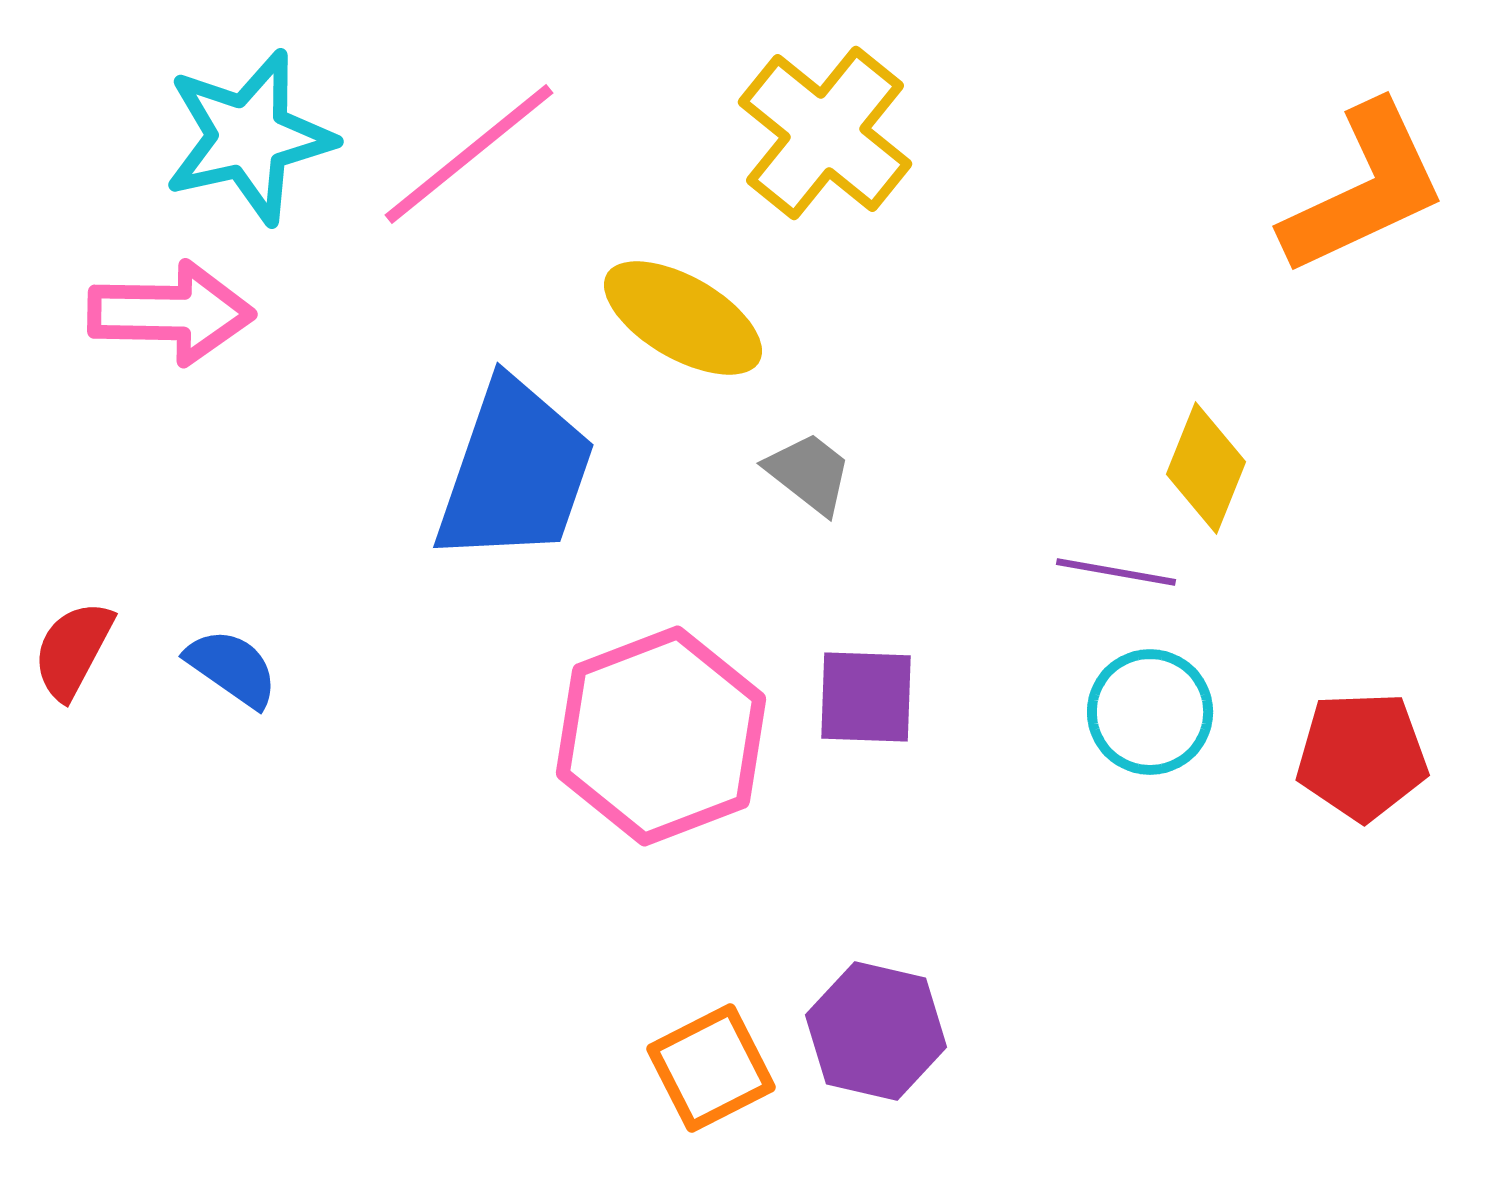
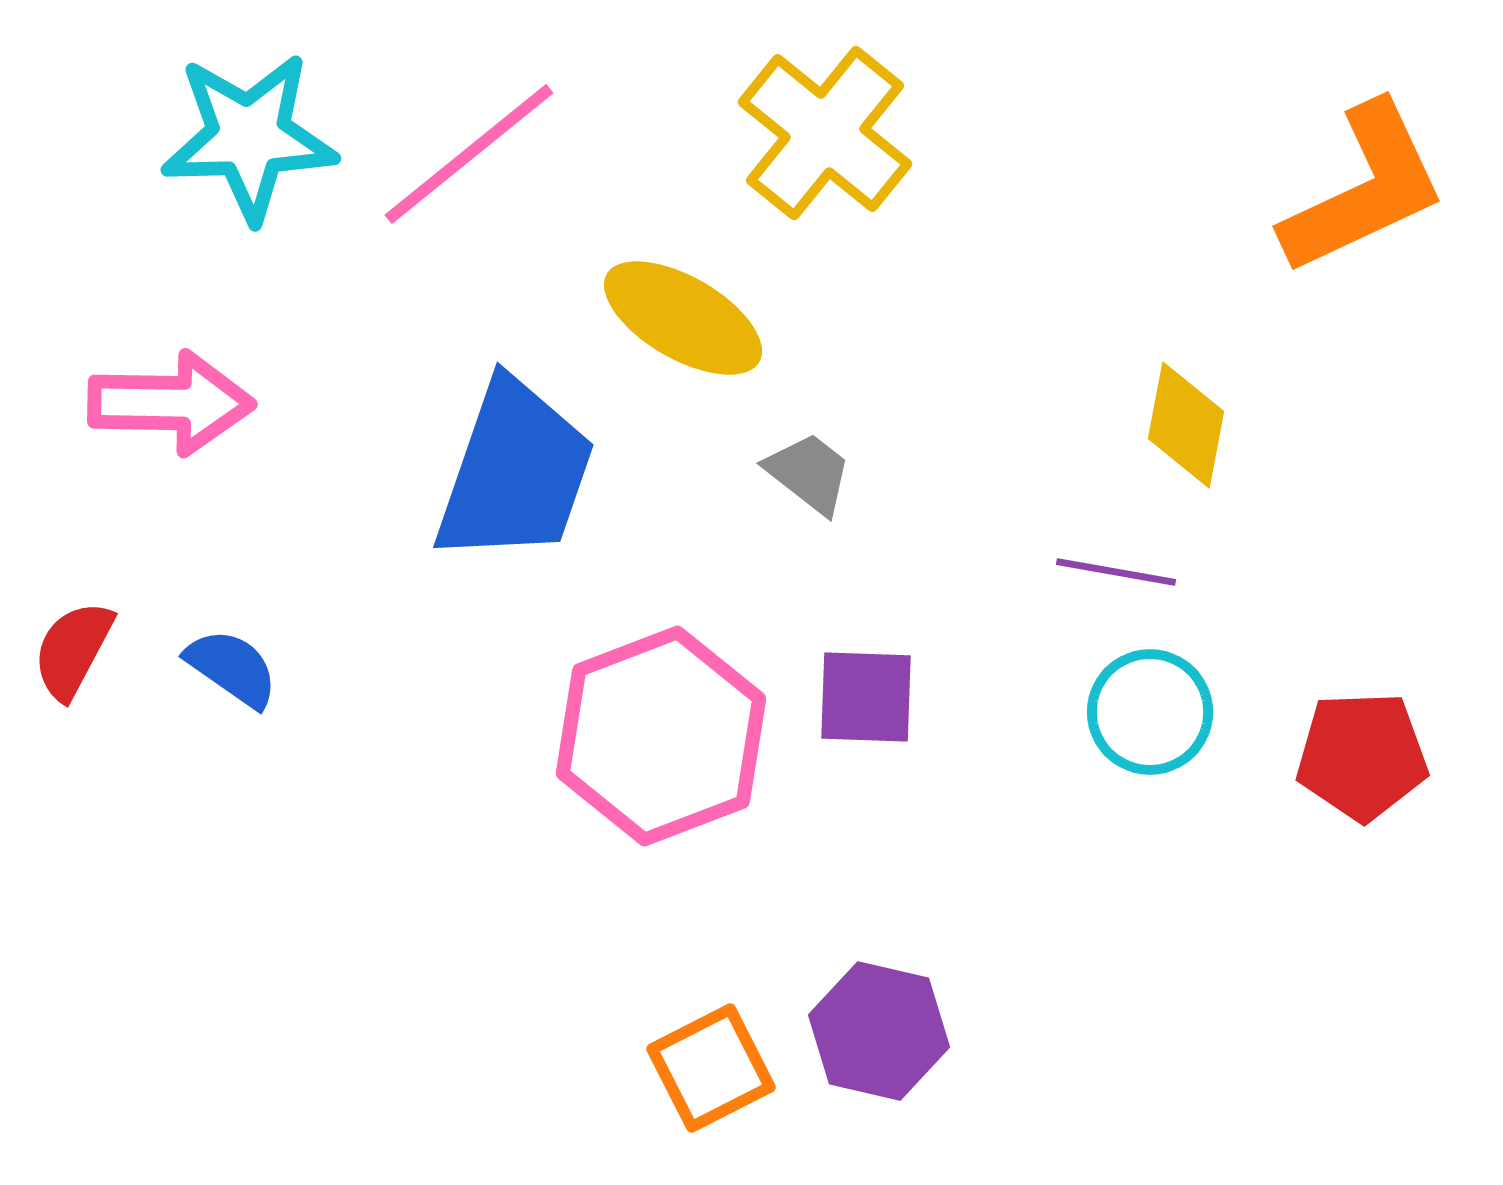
cyan star: rotated 11 degrees clockwise
pink arrow: moved 90 px down
yellow diamond: moved 20 px left, 43 px up; rotated 11 degrees counterclockwise
purple hexagon: moved 3 px right
